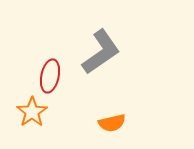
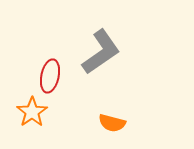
orange semicircle: rotated 28 degrees clockwise
